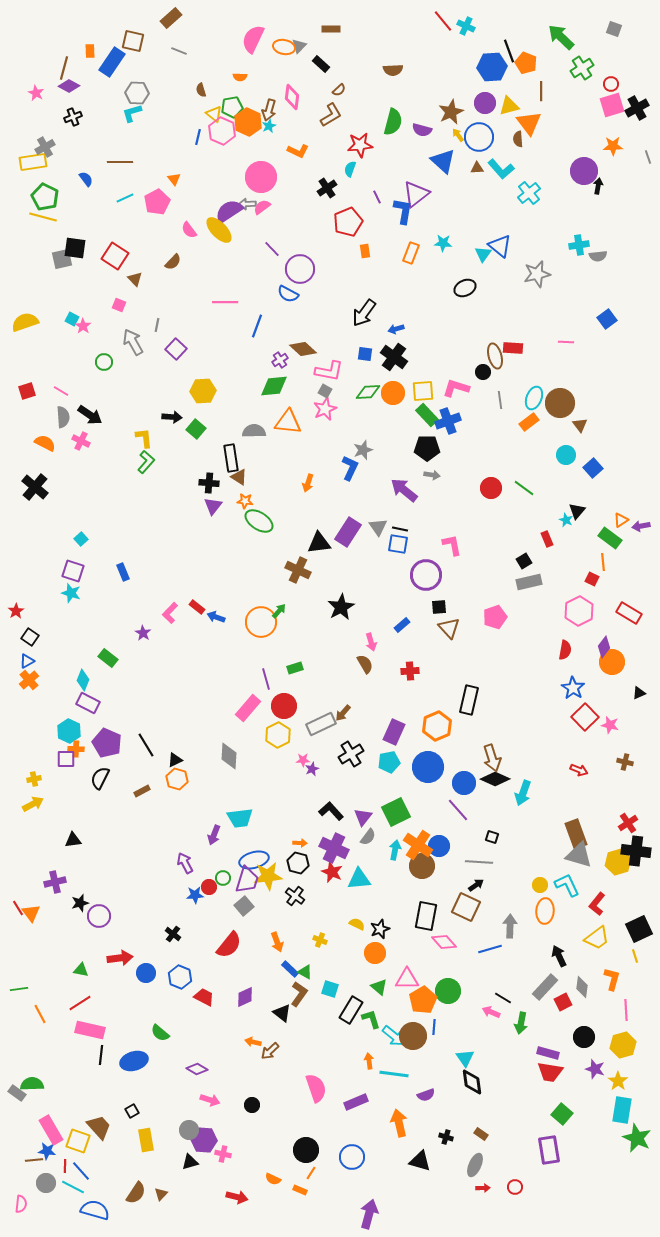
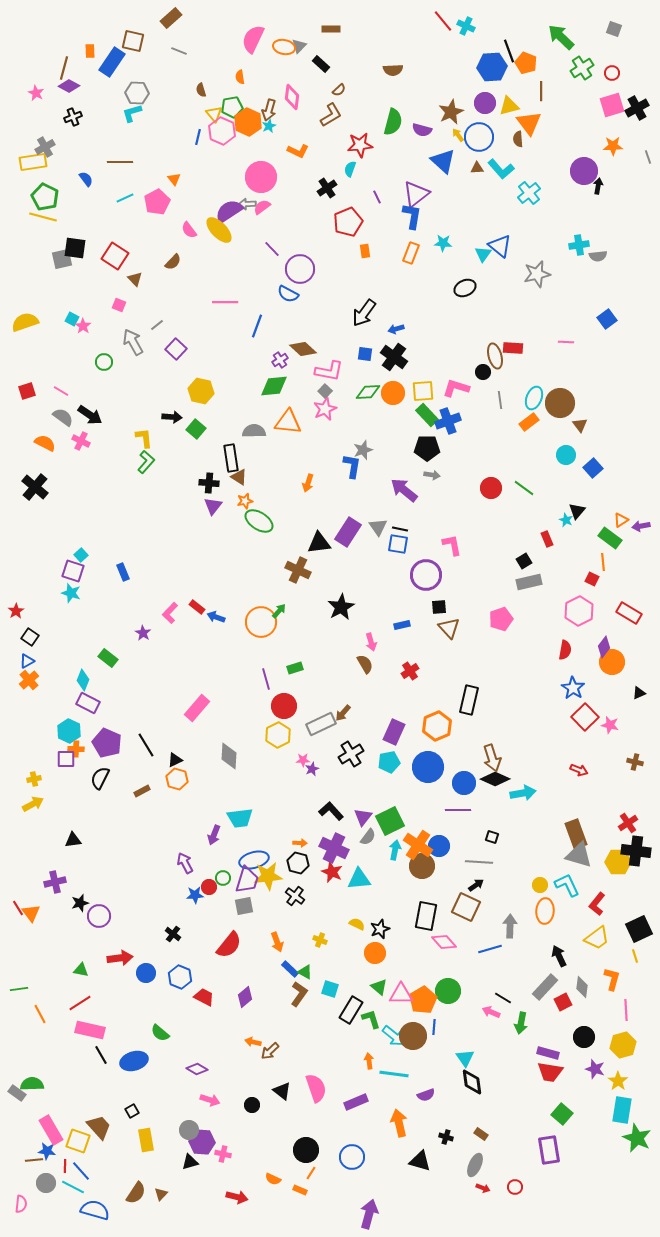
orange semicircle at (240, 77): rotated 80 degrees clockwise
red circle at (611, 84): moved 1 px right, 11 px up
yellow triangle at (214, 114): rotated 12 degrees clockwise
blue L-shape at (403, 211): moved 9 px right, 5 px down
gray line at (157, 325): rotated 40 degrees clockwise
yellow hexagon at (203, 391): moved 2 px left; rotated 15 degrees clockwise
gray square at (325, 391): rotated 16 degrees clockwise
gray semicircle at (63, 417): rotated 50 degrees counterclockwise
blue L-shape at (350, 468): moved 2 px right, 2 px up; rotated 15 degrees counterclockwise
orange star at (245, 501): rotated 21 degrees counterclockwise
cyan square at (81, 539): moved 16 px down
pink pentagon at (495, 617): moved 6 px right, 2 px down
blue rectangle at (402, 625): rotated 28 degrees clockwise
red cross at (410, 671): rotated 30 degrees counterclockwise
pink rectangle at (248, 708): moved 51 px left
brown cross at (625, 762): moved 10 px right
cyan arrow at (523, 793): rotated 120 degrees counterclockwise
purple line at (458, 810): rotated 50 degrees counterclockwise
green square at (396, 812): moved 6 px left, 9 px down
yellow hexagon at (618, 862): rotated 15 degrees clockwise
gray square at (244, 906): rotated 30 degrees clockwise
pink triangle at (407, 979): moved 6 px left, 15 px down
purple diamond at (245, 997): rotated 15 degrees counterclockwise
black triangle at (282, 1013): moved 78 px down
black line at (101, 1055): rotated 36 degrees counterclockwise
purple hexagon at (204, 1140): moved 2 px left, 2 px down
red arrow at (483, 1188): rotated 24 degrees clockwise
